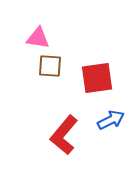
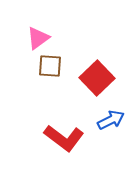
pink triangle: rotated 45 degrees counterclockwise
red square: rotated 36 degrees counterclockwise
red L-shape: moved 3 px down; rotated 93 degrees counterclockwise
